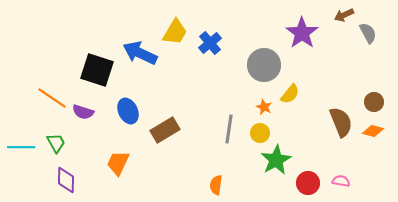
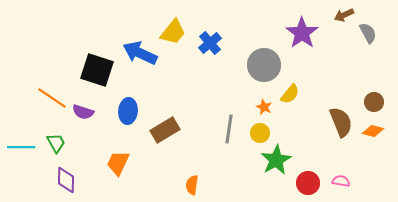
yellow trapezoid: moved 2 px left; rotated 8 degrees clockwise
blue ellipse: rotated 30 degrees clockwise
orange semicircle: moved 24 px left
